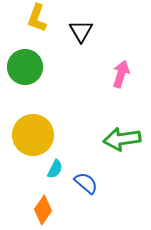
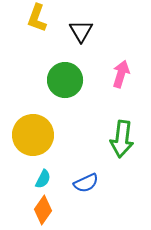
green circle: moved 40 px right, 13 px down
green arrow: rotated 75 degrees counterclockwise
cyan semicircle: moved 12 px left, 10 px down
blue semicircle: rotated 115 degrees clockwise
